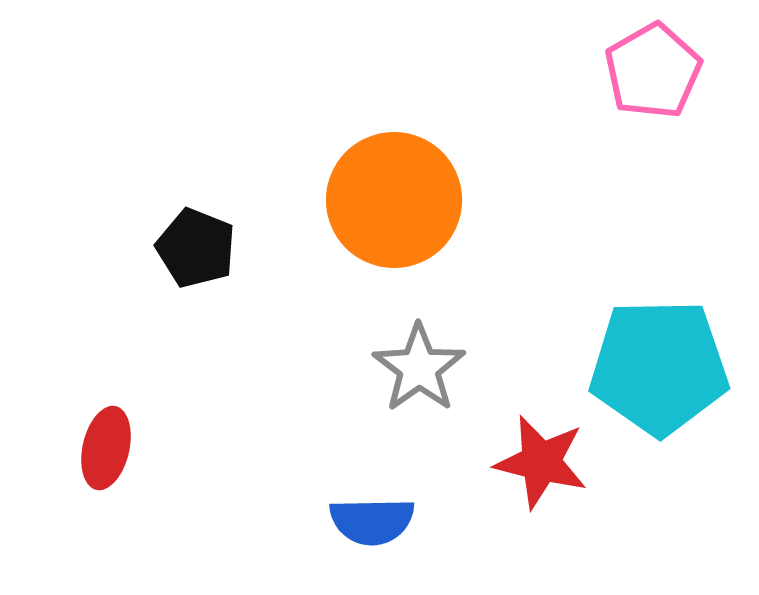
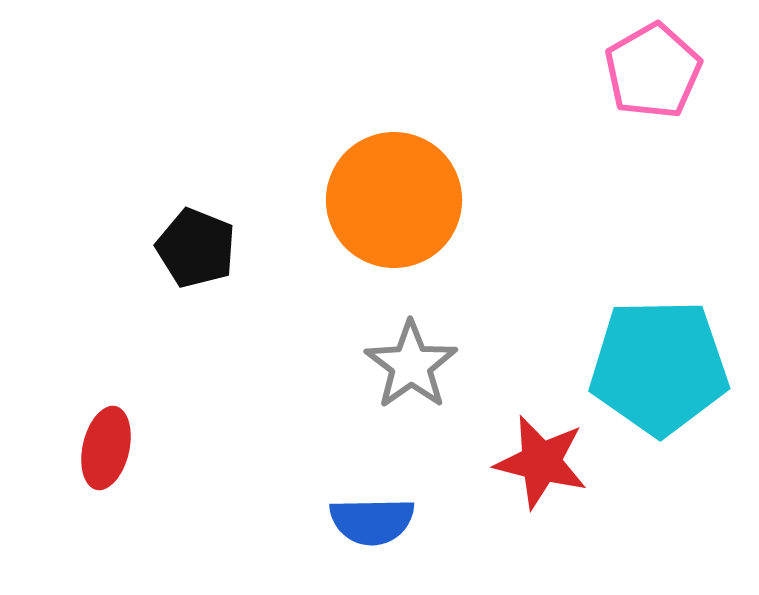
gray star: moved 8 px left, 3 px up
